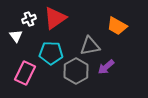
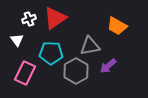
white triangle: moved 1 px right, 4 px down
purple arrow: moved 2 px right, 1 px up
